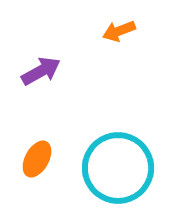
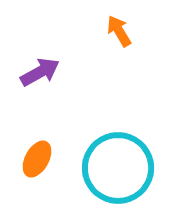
orange arrow: rotated 80 degrees clockwise
purple arrow: moved 1 px left, 1 px down
